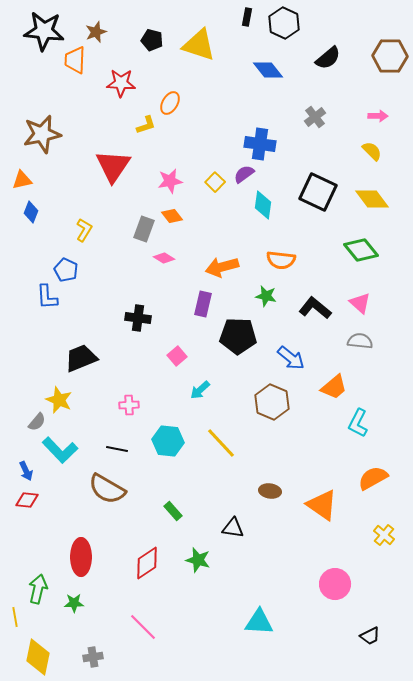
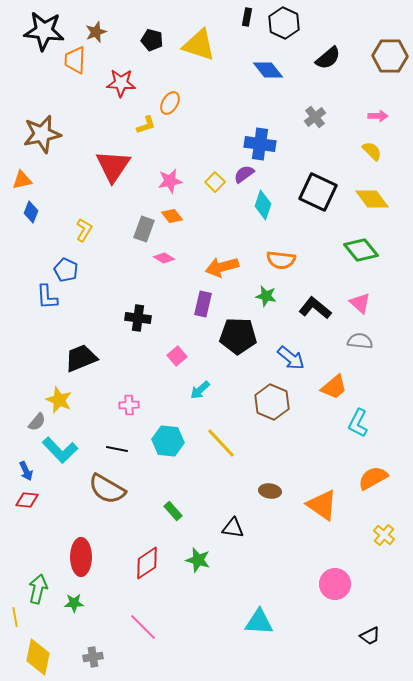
cyan diamond at (263, 205): rotated 12 degrees clockwise
